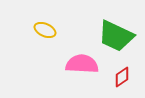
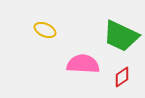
green trapezoid: moved 5 px right
pink semicircle: moved 1 px right
